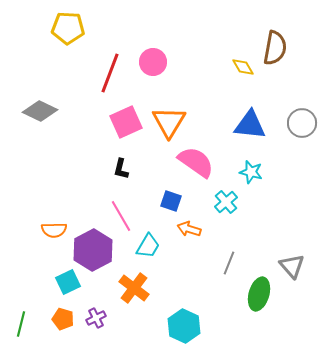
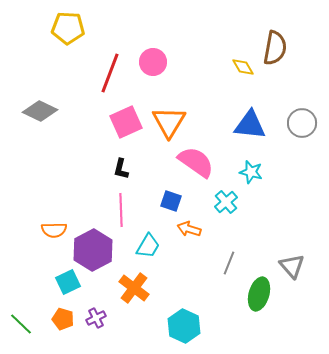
pink line: moved 6 px up; rotated 28 degrees clockwise
green line: rotated 60 degrees counterclockwise
